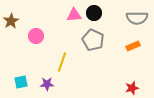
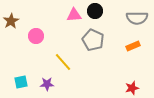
black circle: moved 1 px right, 2 px up
yellow line: moved 1 px right; rotated 60 degrees counterclockwise
